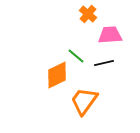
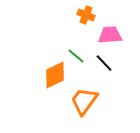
orange cross: moved 2 px left, 1 px down; rotated 18 degrees counterclockwise
black line: rotated 60 degrees clockwise
orange diamond: moved 2 px left
